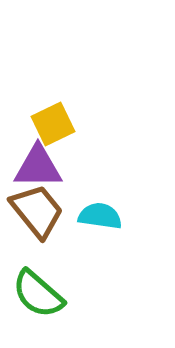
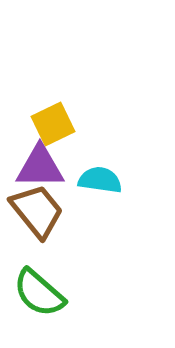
purple triangle: moved 2 px right
cyan semicircle: moved 36 px up
green semicircle: moved 1 px right, 1 px up
